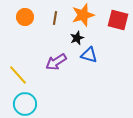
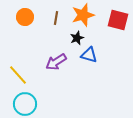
brown line: moved 1 px right
